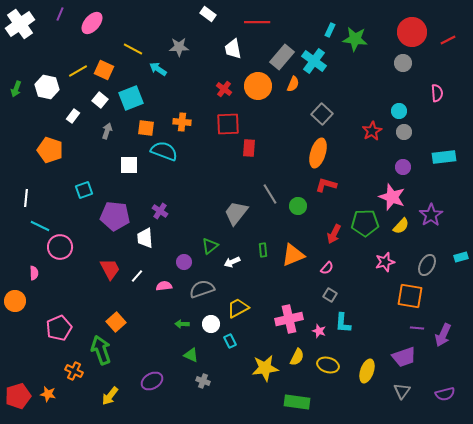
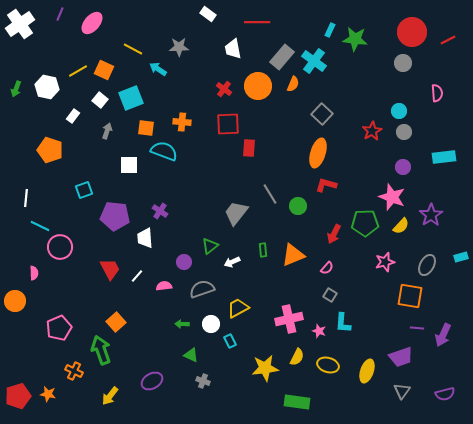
purple trapezoid at (404, 357): moved 3 px left
